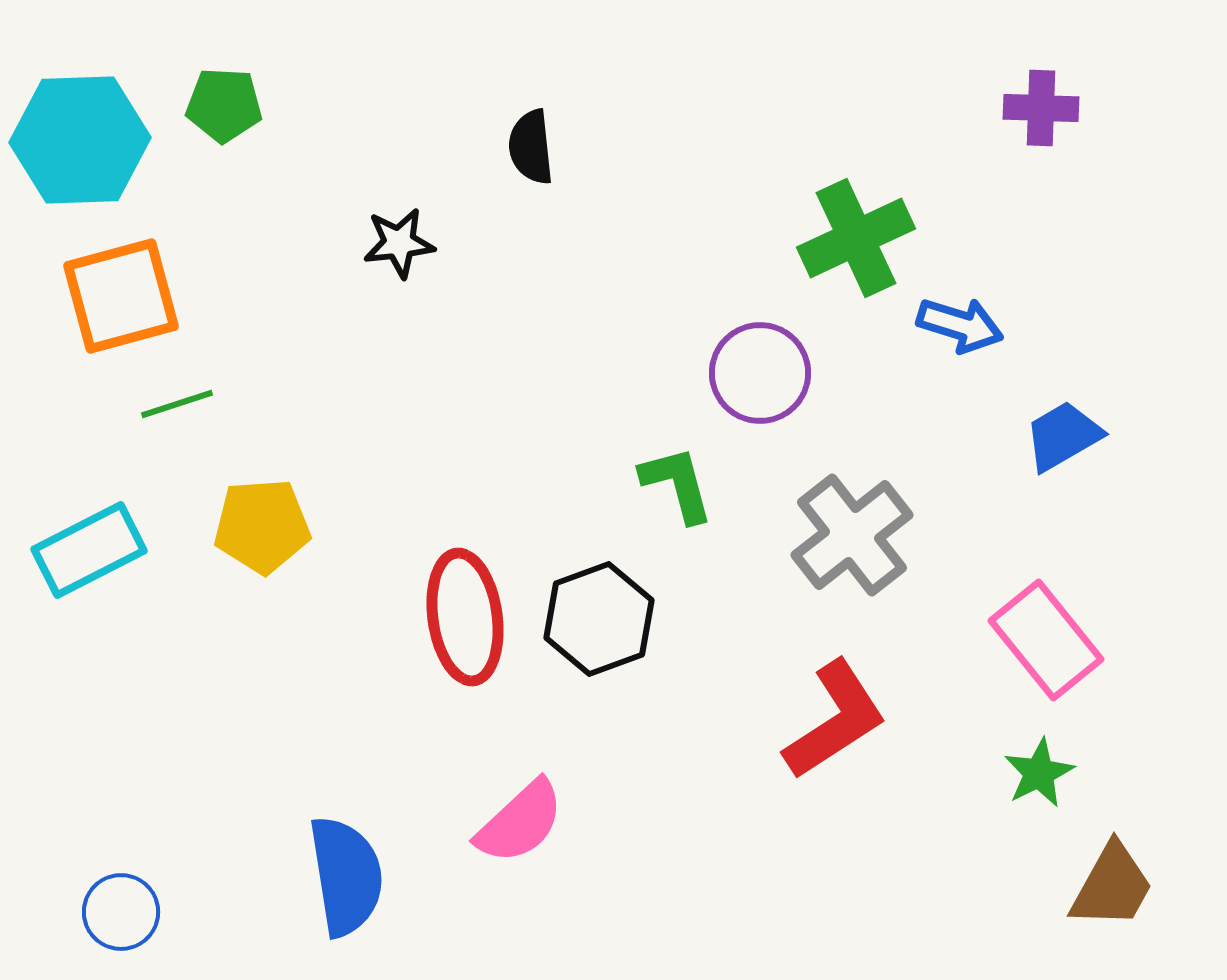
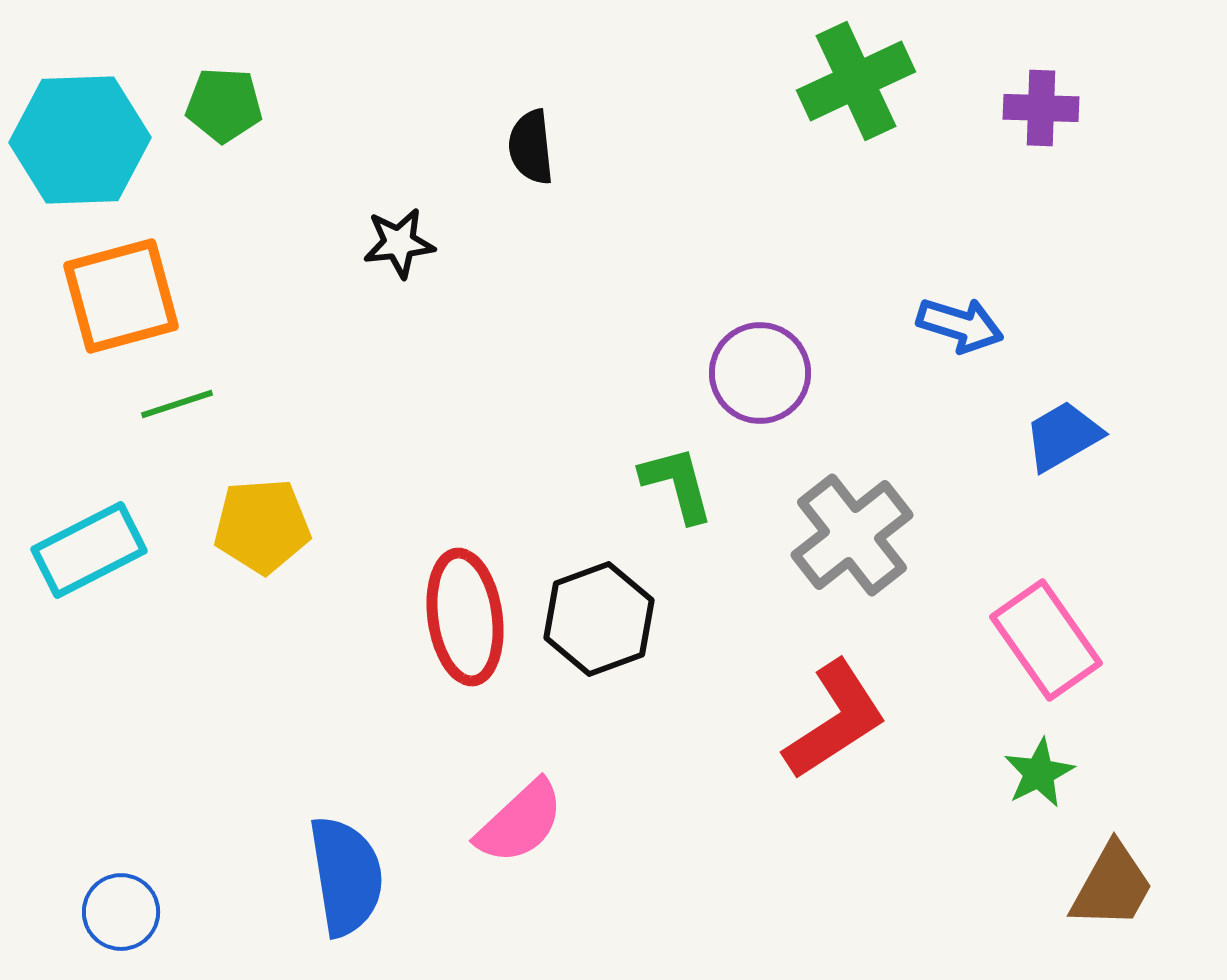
green cross: moved 157 px up
pink rectangle: rotated 4 degrees clockwise
